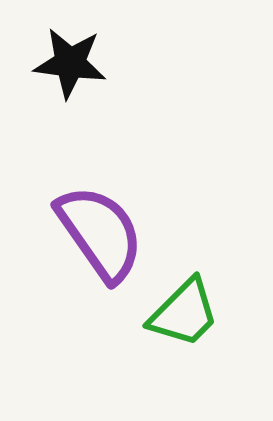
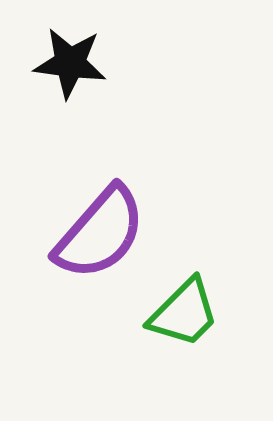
purple semicircle: rotated 76 degrees clockwise
